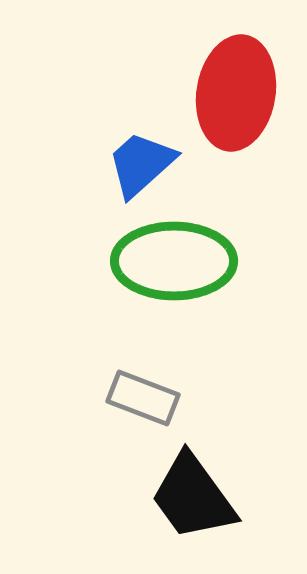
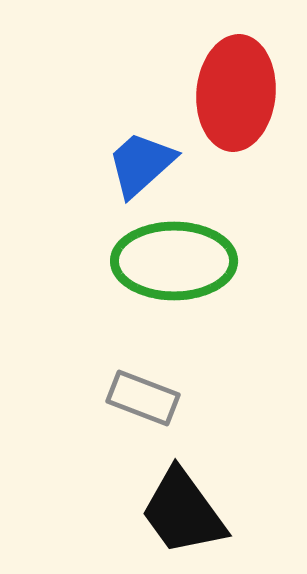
red ellipse: rotated 4 degrees counterclockwise
black trapezoid: moved 10 px left, 15 px down
